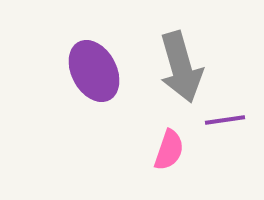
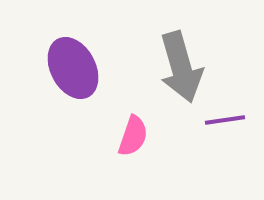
purple ellipse: moved 21 px left, 3 px up
pink semicircle: moved 36 px left, 14 px up
